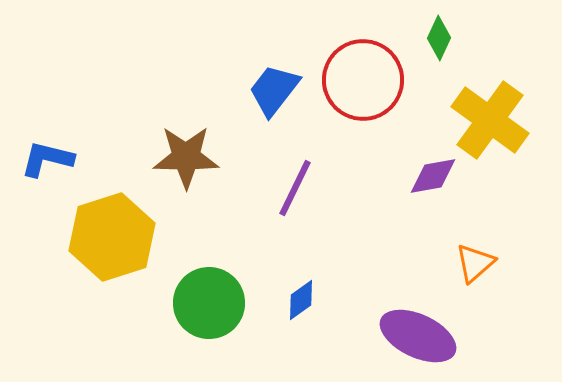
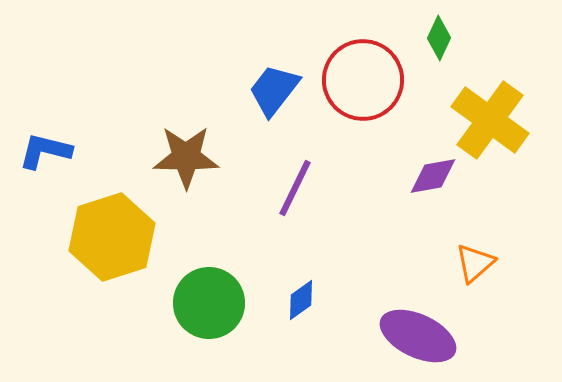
blue L-shape: moved 2 px left, 8 px up
